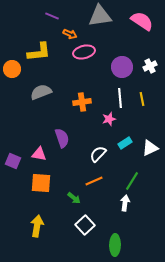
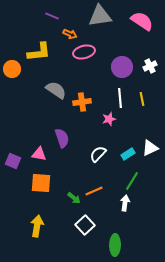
gray semicircle: moved 15 px right, 2 px up; rotated 55 degrees clockwise
cyan rectangle: moved 3 px right, 11 px down
orange line: moved 10 px down
